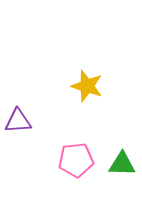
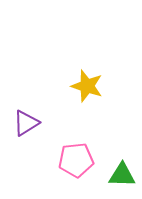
purple triangle: moved 8 px right, 2 px down; rotated 28 degrees counterclockwise
green triangle: moved 11 px down
